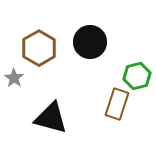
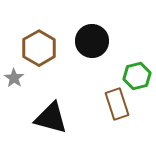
black circle: moved 2 px right, 1 px up
brown rectangle: rotated 36 degrees counterclockwise
